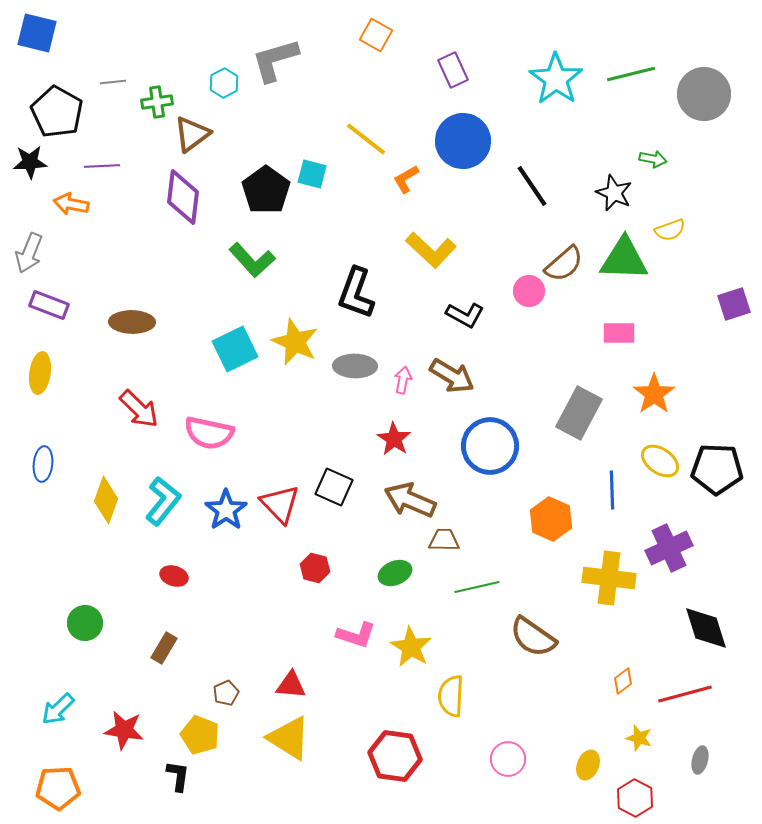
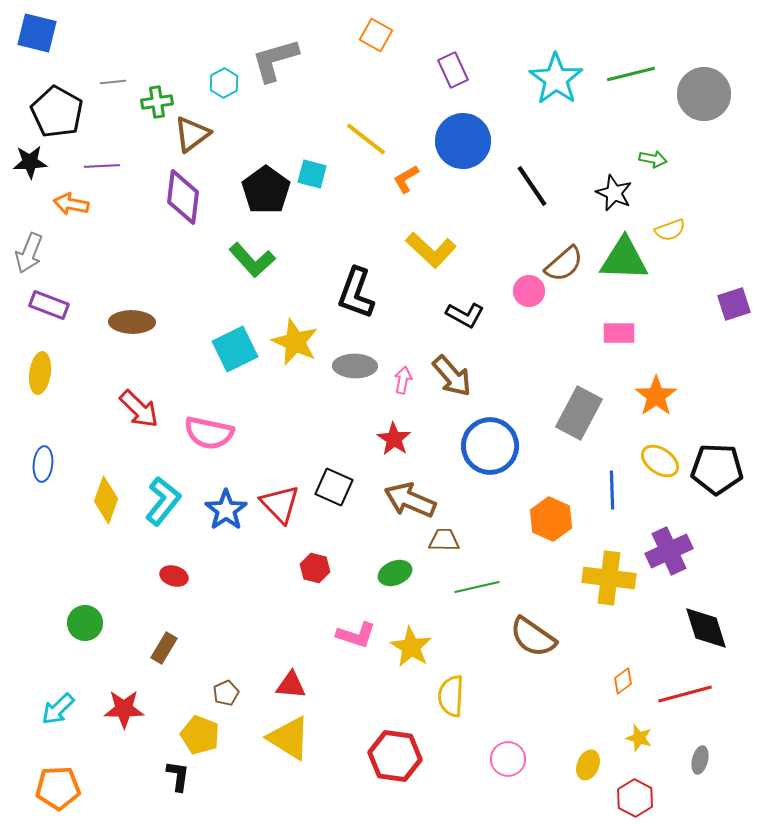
brown arrow at (452, 376): rotated 18 degrees clockwise
orange star at (654, 394): moved 2 px right, 2 px down
purple cross at (669, 548): moved 3 px down
red star at (124, 730): moved 21 px up; rotated 9 degrees counterclockwise
